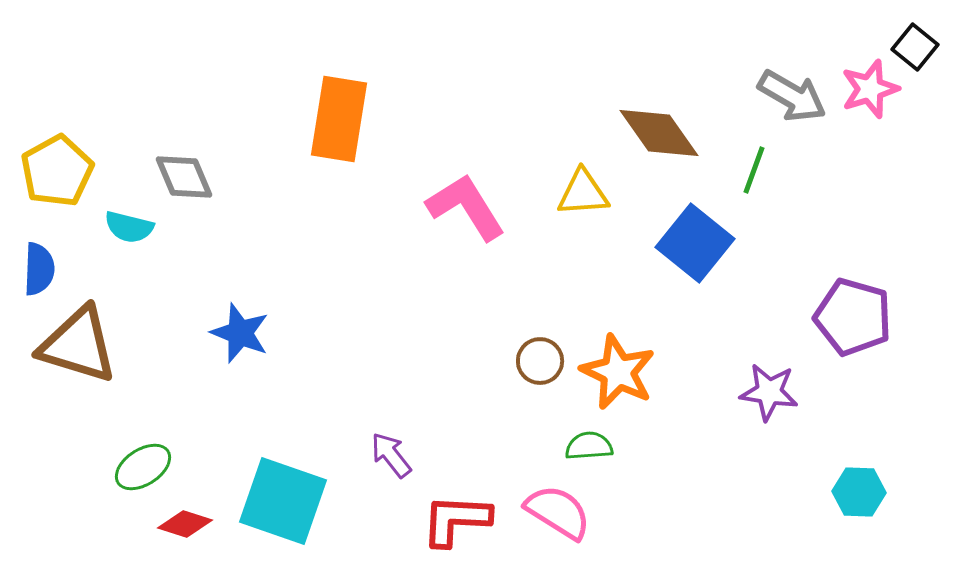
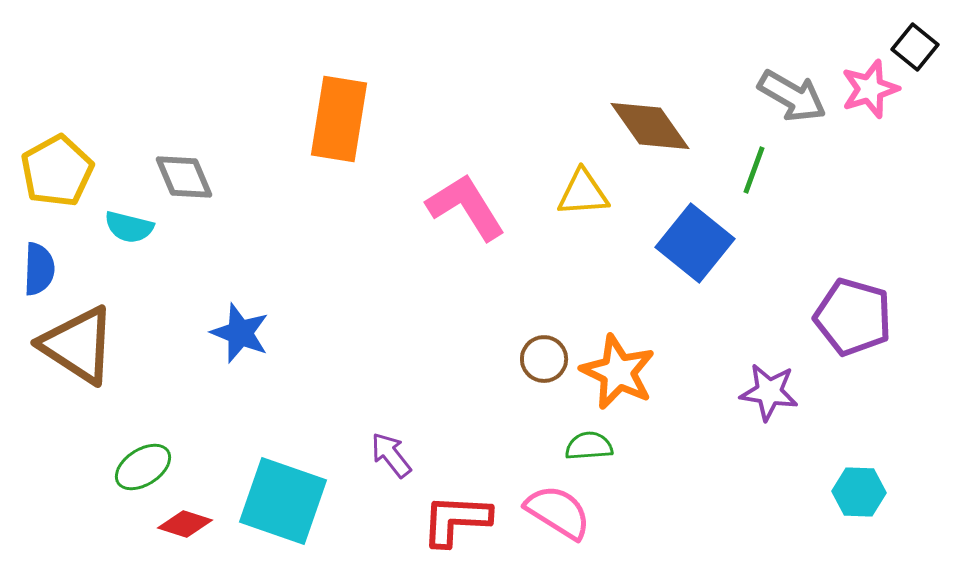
brown diamond: moved 9 px left, 7 px up
brown triangle: rotated 16 degrees clockwise
brown circle: moved 4 px right, 2 px up
